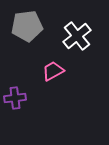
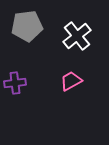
pink trapezoid: moved 18 px right, 10 px down
purple cross: moved 15 px up
